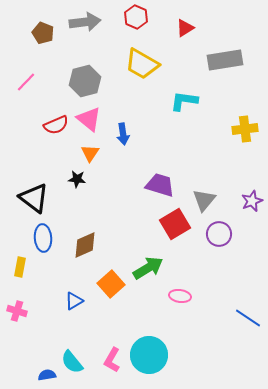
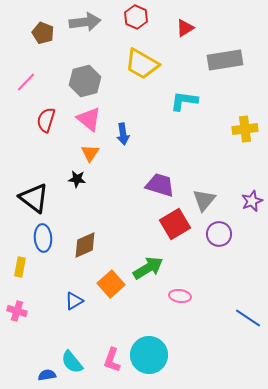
red semicircle: moved 10 px left, 5 px up; rotated 130 degrees clockwise
pink L-shape: rotated 10 degrees counterclockwise
